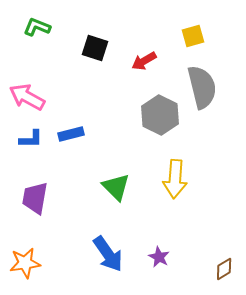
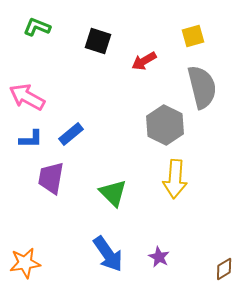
black square: moved 3 px right, 7 px up
gray hexagon: moved 5 px right, 10 px down
blue rectangle: rotated 25 degrees counterclockwise
green triangle: moved 3 px left, 6 px down
purple trapezoid: moved 16 px right, 20 px up
